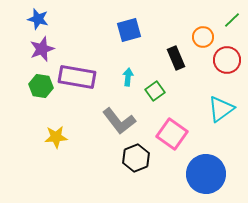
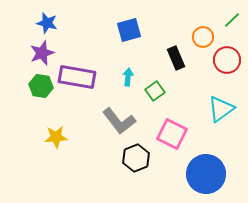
blue star: moved 9 px right, 4 px down
purple star: moved 4 px down
pink square: rotated 8 degrees counterclockwise
